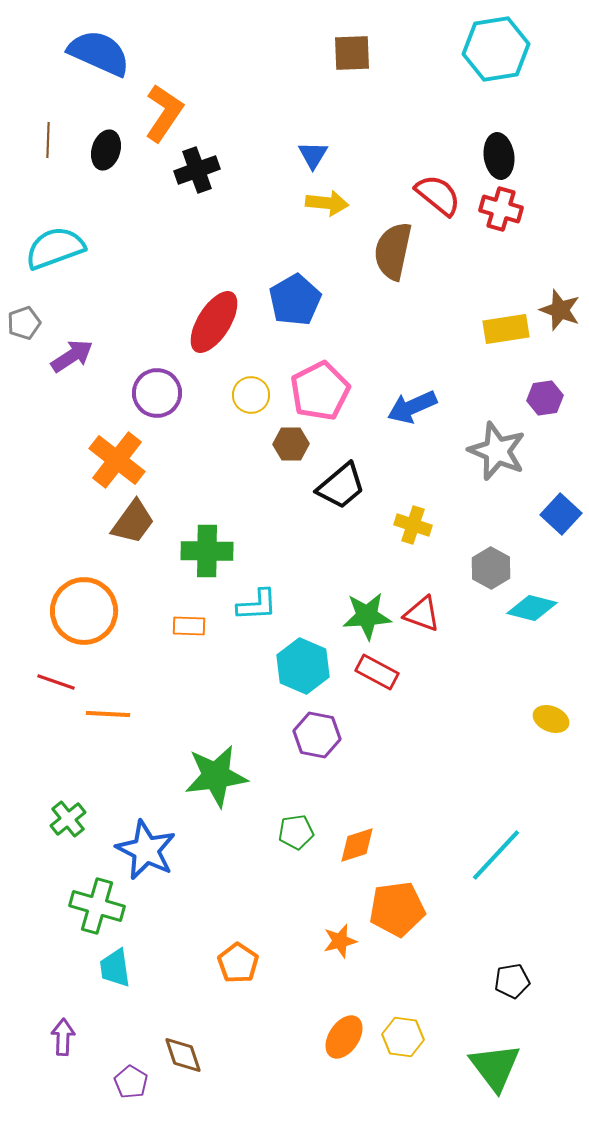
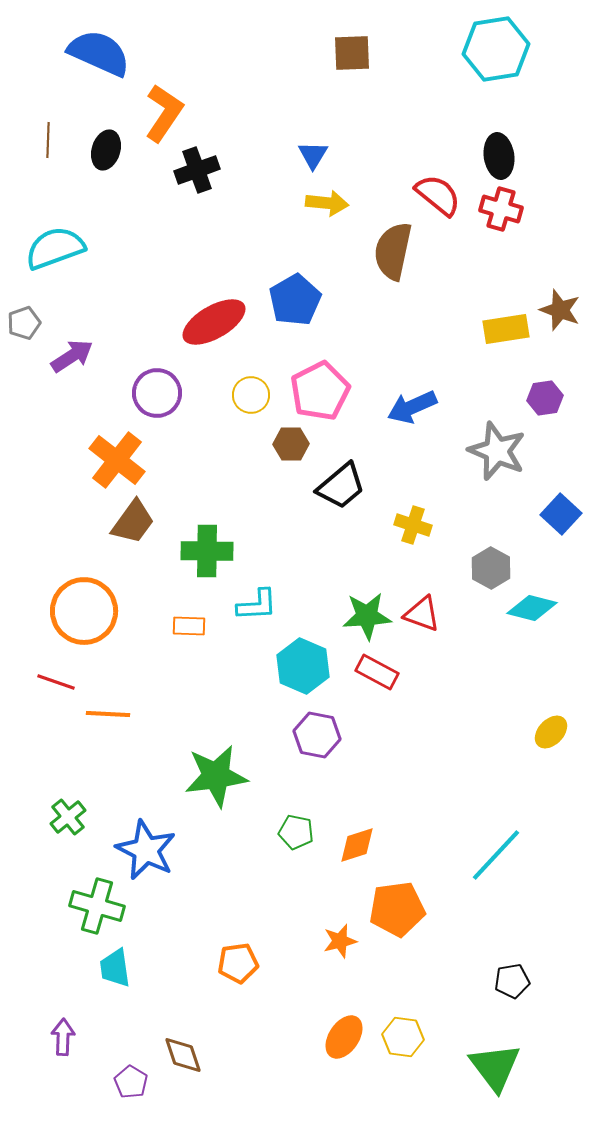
red ellipse at (214, 322): rotated 28 degrees clockwise
yellow ellipse at (551, 719): moved 13 px down; rotated 68 degrees counterclockwise
green cross at (68, 819): moved 2 px up
green pentagon at (296, 832): rotated 20 degrees clockwise
orange pentagon at (238, 963): rotated 30 degrees clockwise
